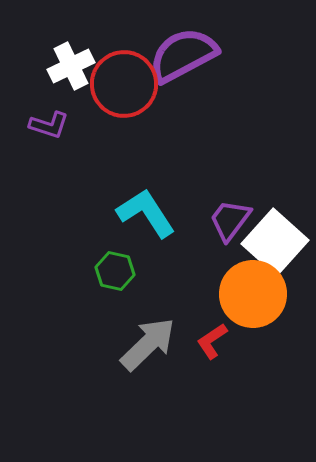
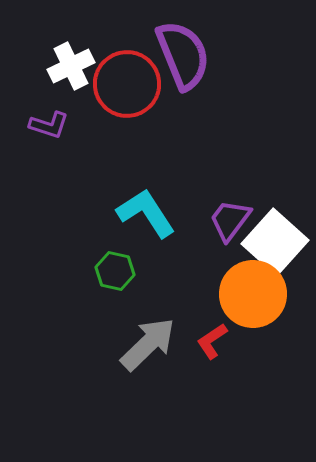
purple semicircle: rotated 96 degrees clockwise
red circle: moved 3 px right
